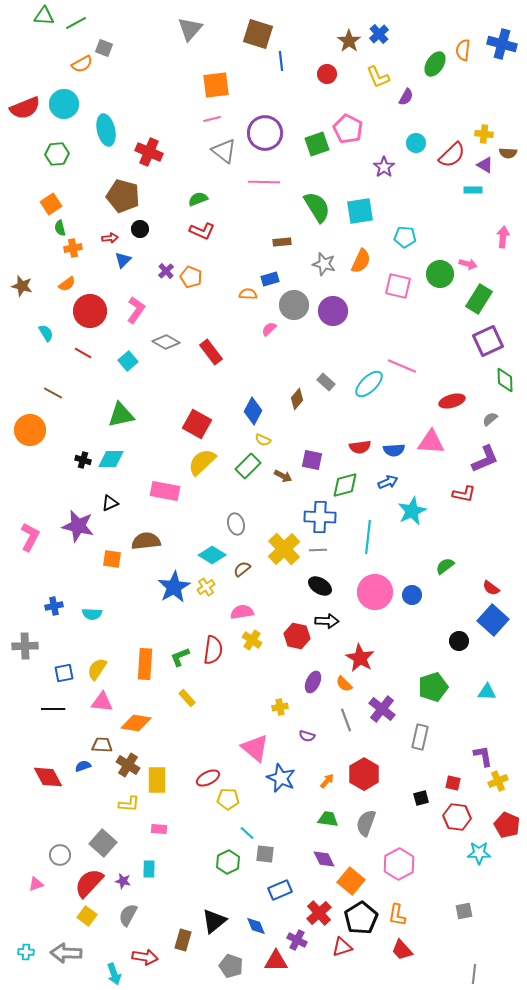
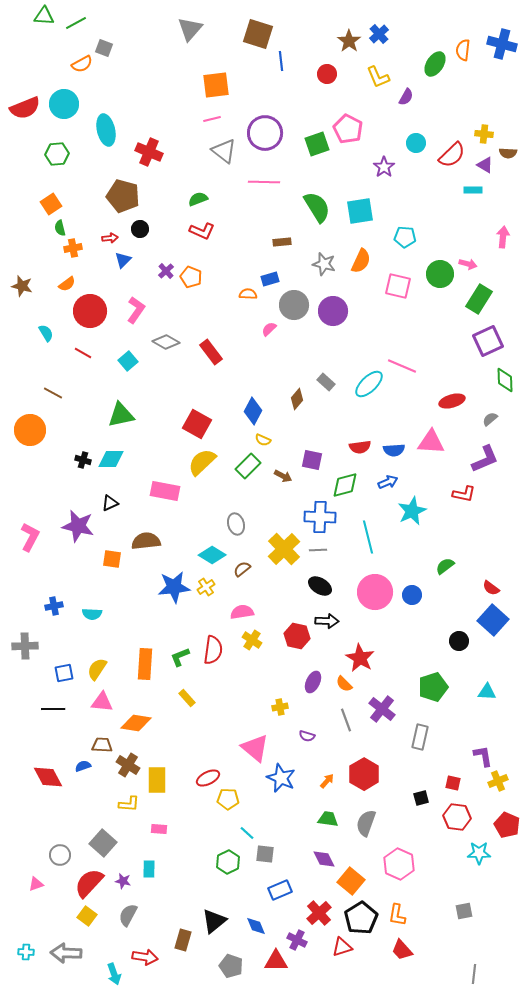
cyan line at (368, 537): rotated 20 degrees counterclockwise
blue star at (174, 587): rotated 24 degrees clockwise
pink hexagon at (399, 864): rotated 8 degrees counterclockwise
